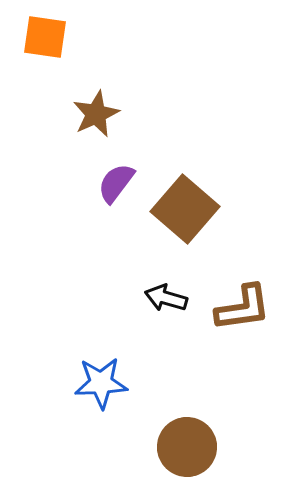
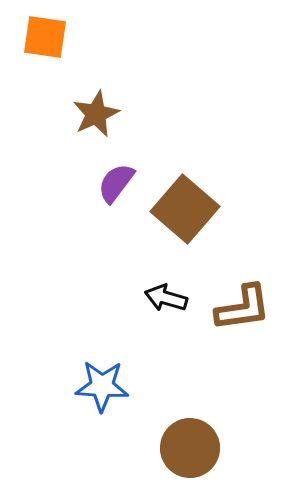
blue star: moved 1 px right, 3 px down; rotated 6 degrees clockwise
brown circle: moved 3 px right, 1 px down
